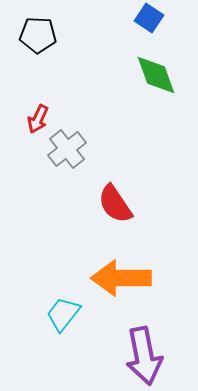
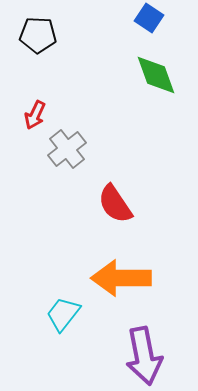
red arrow: moved 3 px left, 4 px up
